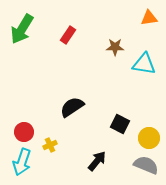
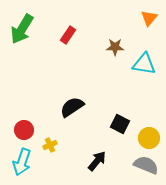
orange triangle: rotated 42 degrees counterclockwise
red circle: moved 2 px up
